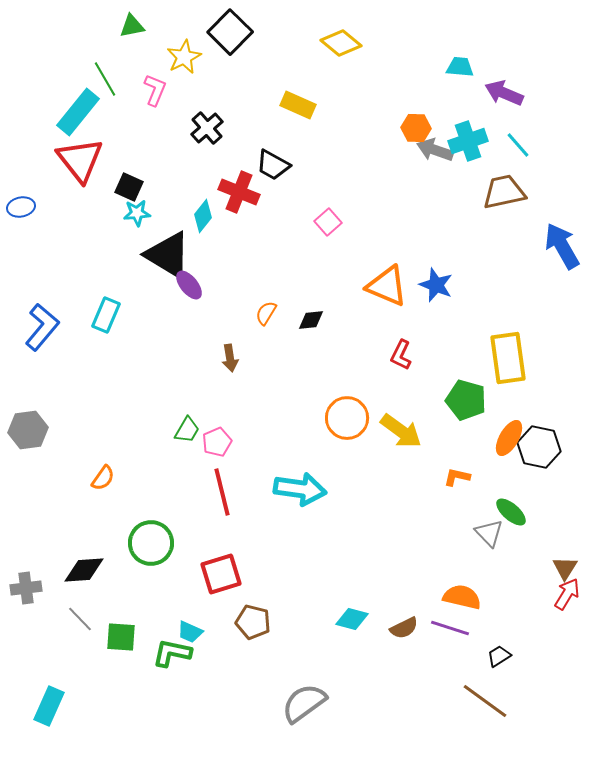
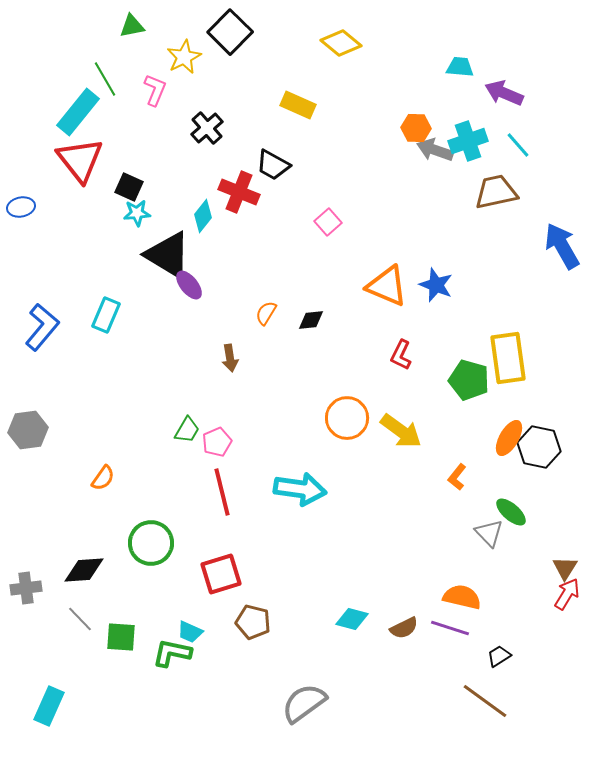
brown trapezoid at (504, 192): moved 8 px left
green pentagon at (466, 400): moved 3 px right, 20 px up
orange L-shape at (457, 477): rotated 64 degrees counterclockwise
